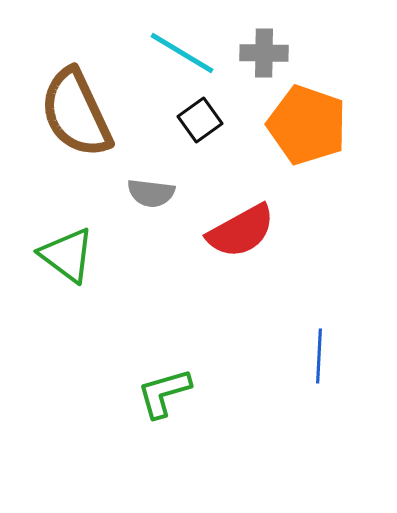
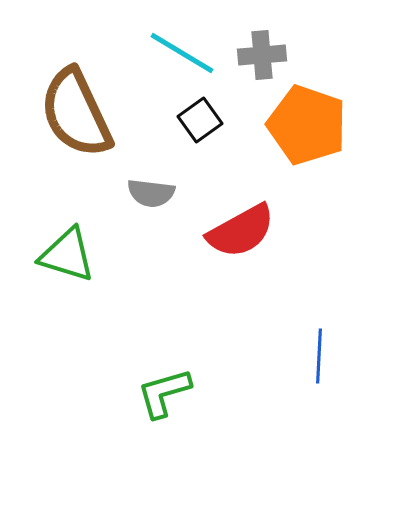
gray cross: moved 2 px left, 2 px down; rotated 6 degrees counterclockwise
green triangle: rotated 20 degrees counterclockwise
